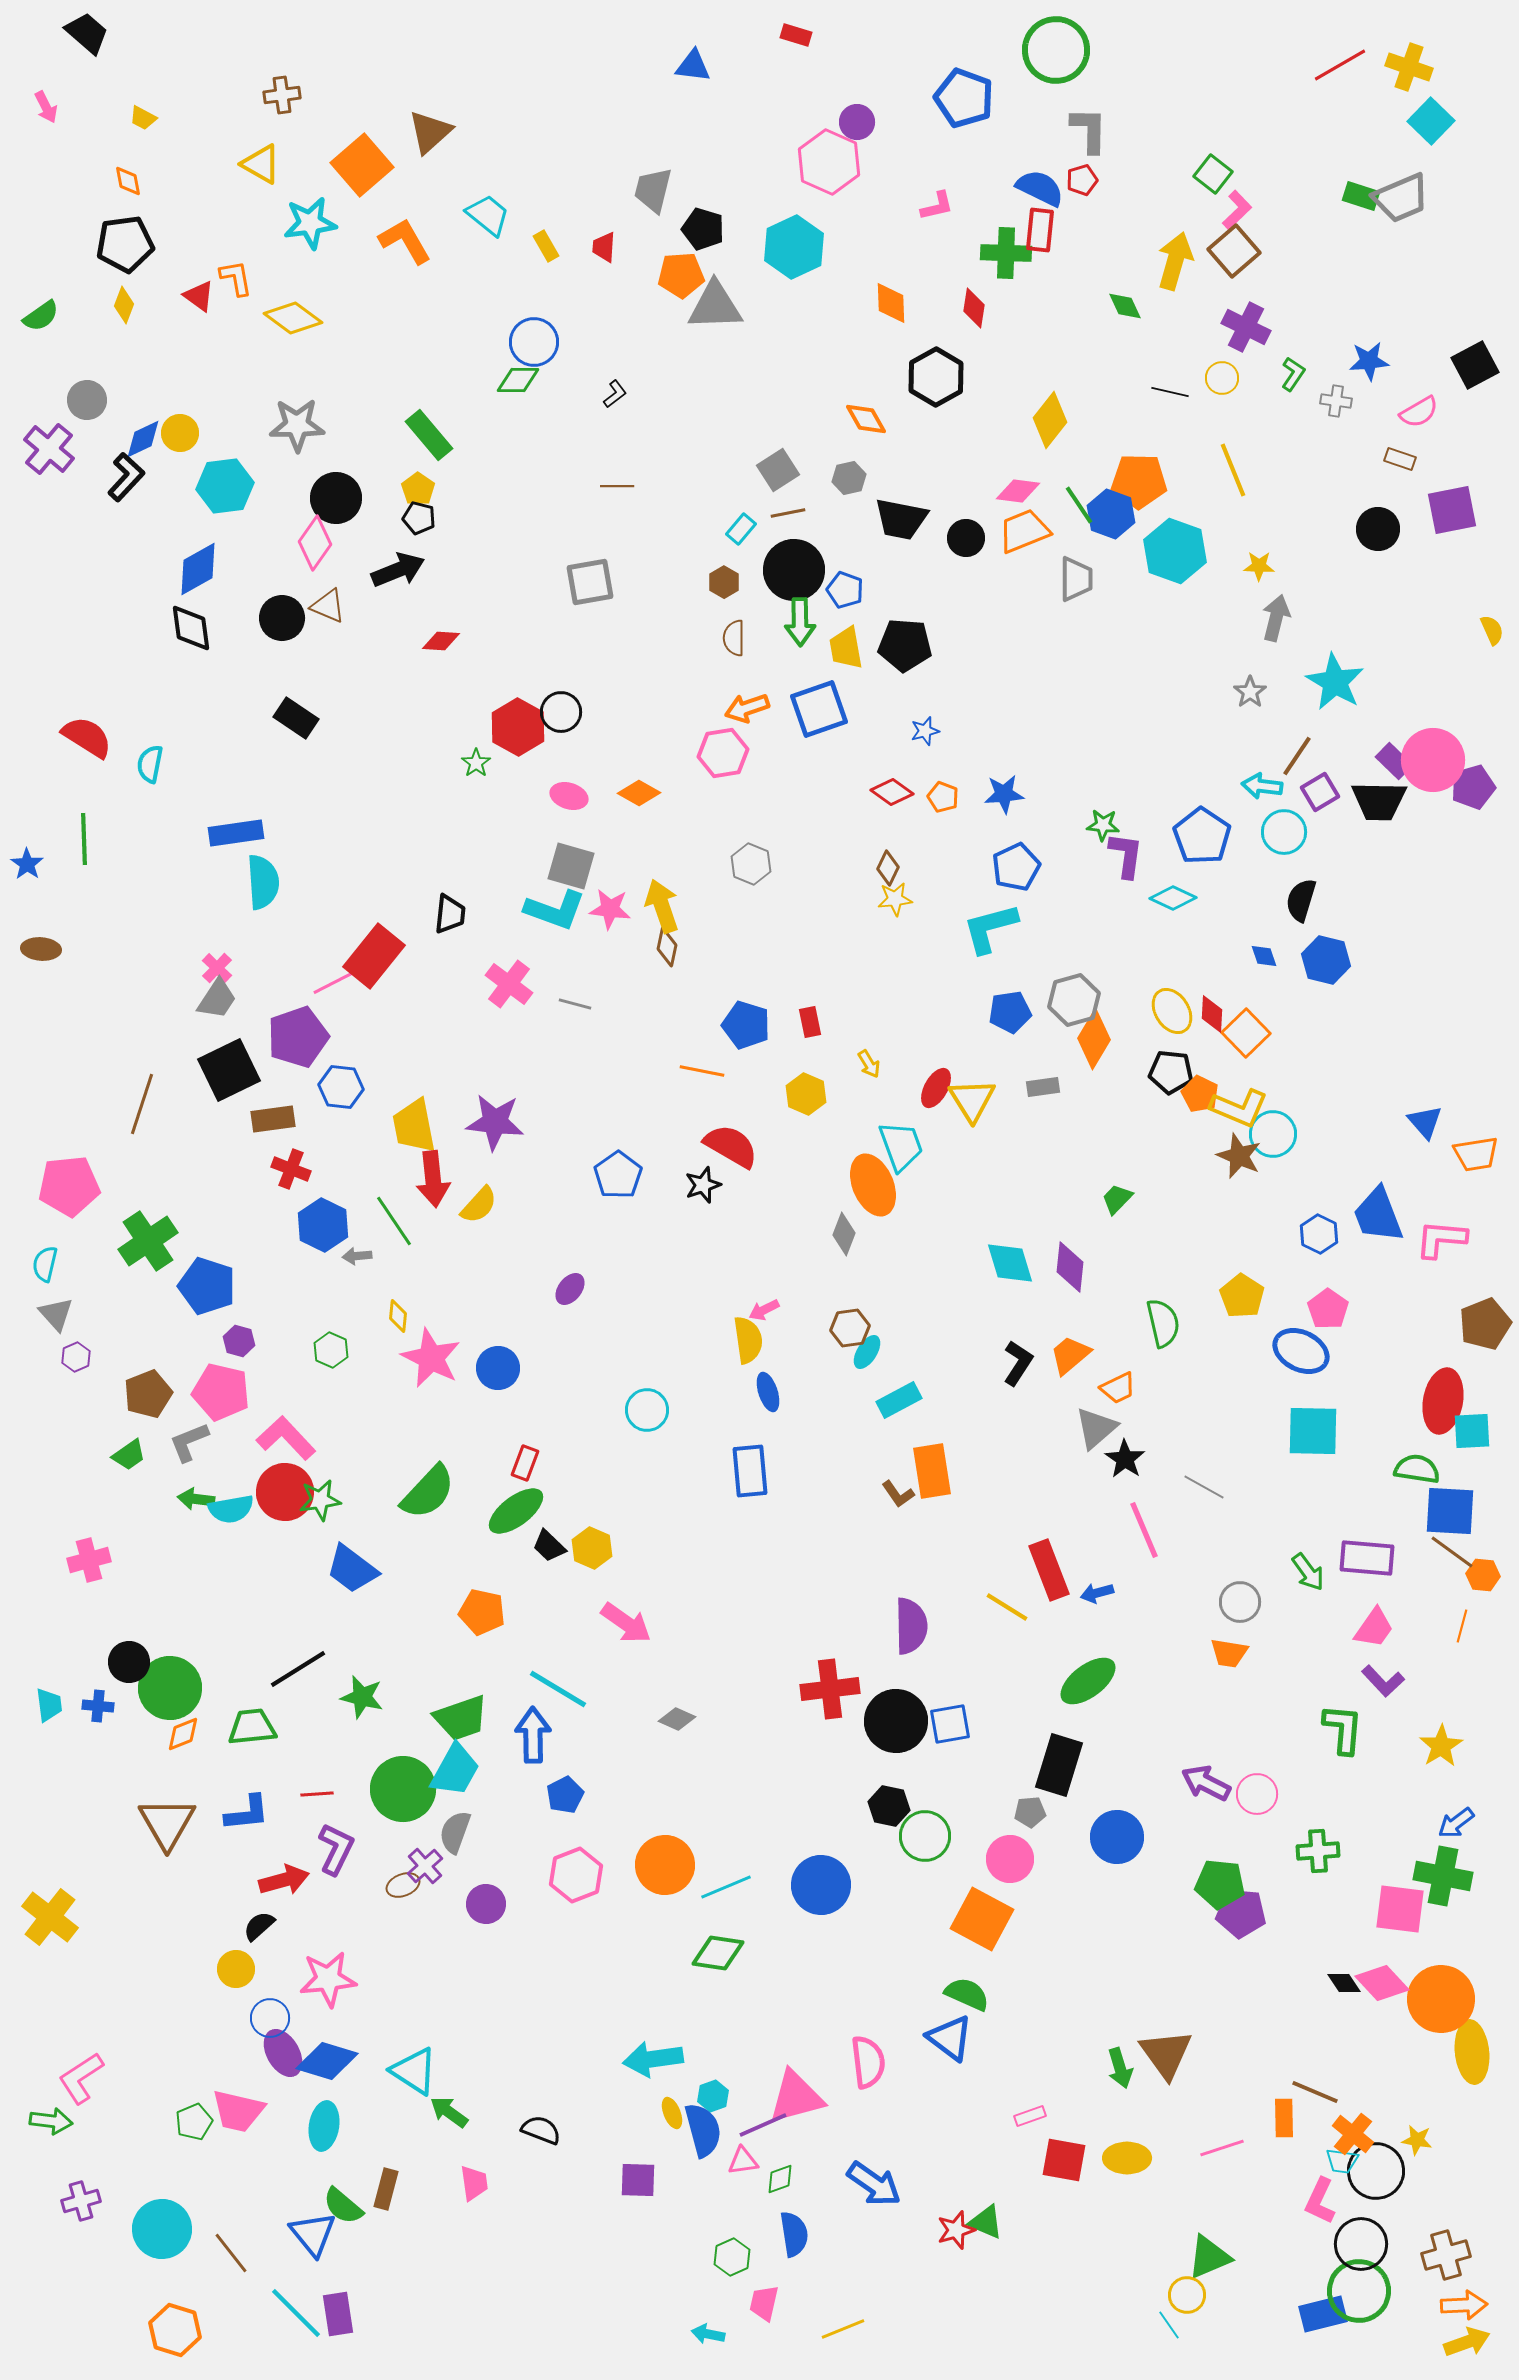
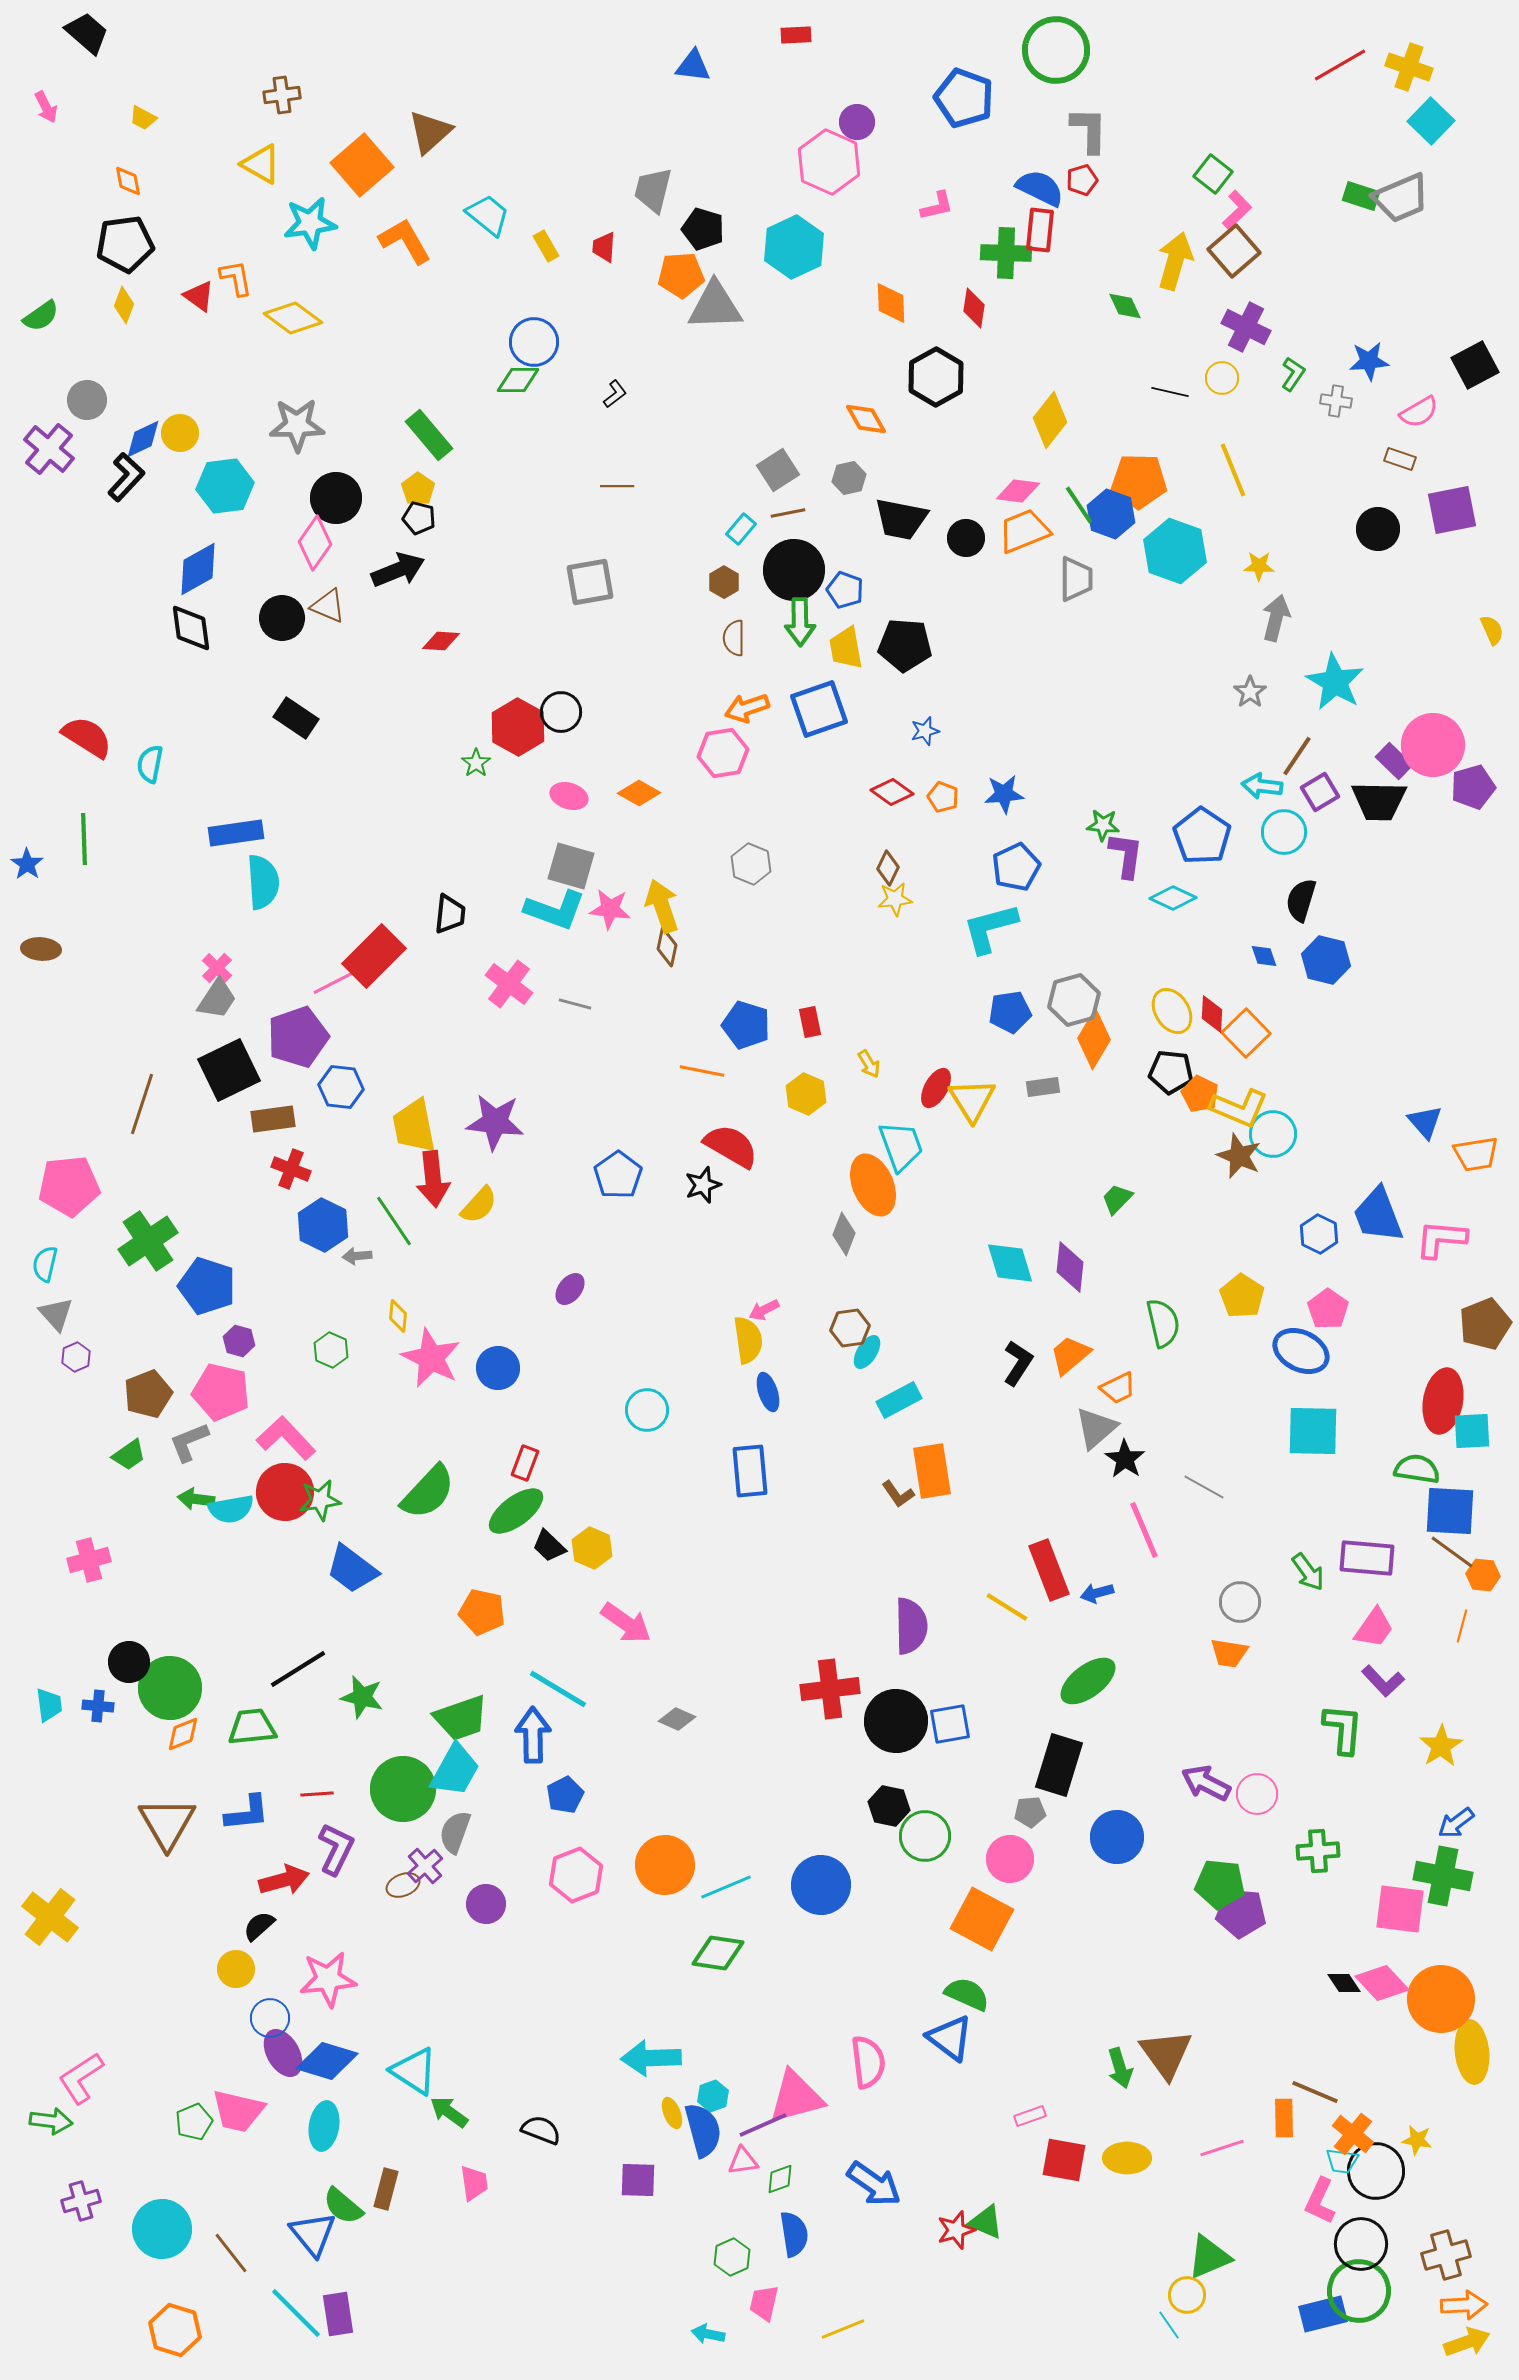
red rectangle at (796, 35): rotated 20 degrees counterclockwise
pink circle at (1433, 760): moved 15 px up
red rectangle at (374, 956): rotated 6 degrees clockwise
cyan arrow at (653, 2059): moved 2 px left, 1 px up; rotated 6 degrees clockwise
